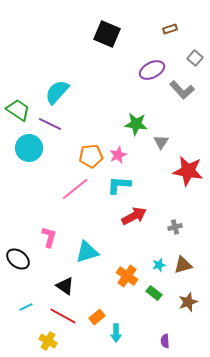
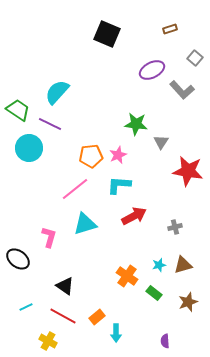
cyan triangle: moved 2 px left, 28 px up
